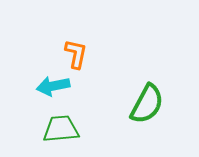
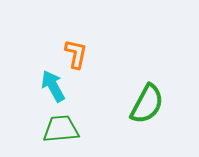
cyan arrow: rotated 72 degrees clockwise
